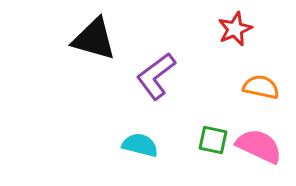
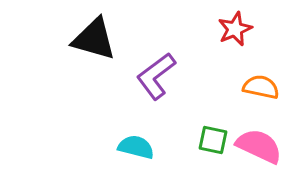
cyan semicircle: moved 4 px left, 2 px down
